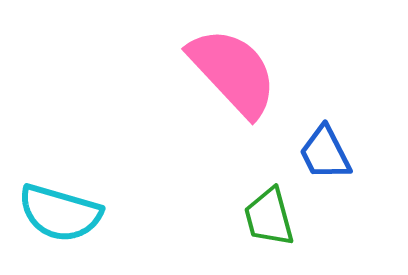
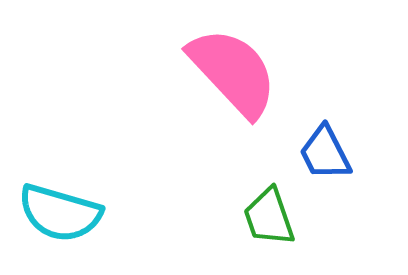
green trapezoid: rotated 4 degrees counterclockwise
